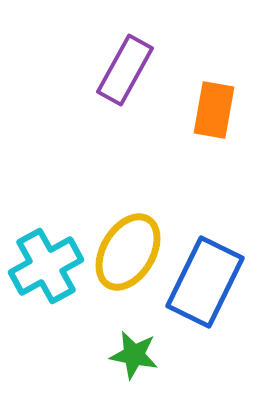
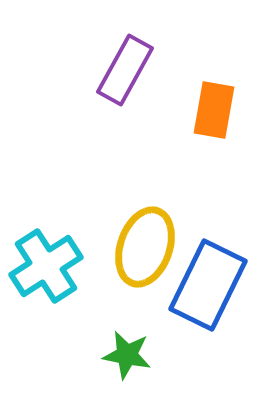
yellow ellipse: moved 17 px right, 5 px up; rotated 12 degrees counterclockwise
cyan cross: rotated 4 degrees counterclockwise
blue rectangle: moved 3 px right, 3 px down
green star: moved 7 px left
